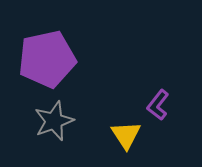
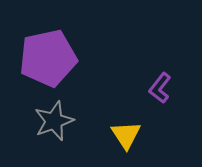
purple pentagon: moved 1 px right, 1 px up
purple L-shape: moved 2 px right, 17 px up
